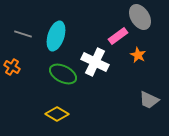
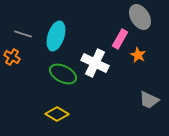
pink rectangle: moved 2 px right, 3 px down; rotated 24 degrees counterclockwise
white cross: moved 1 px down
orange cross: moved 10 px up
